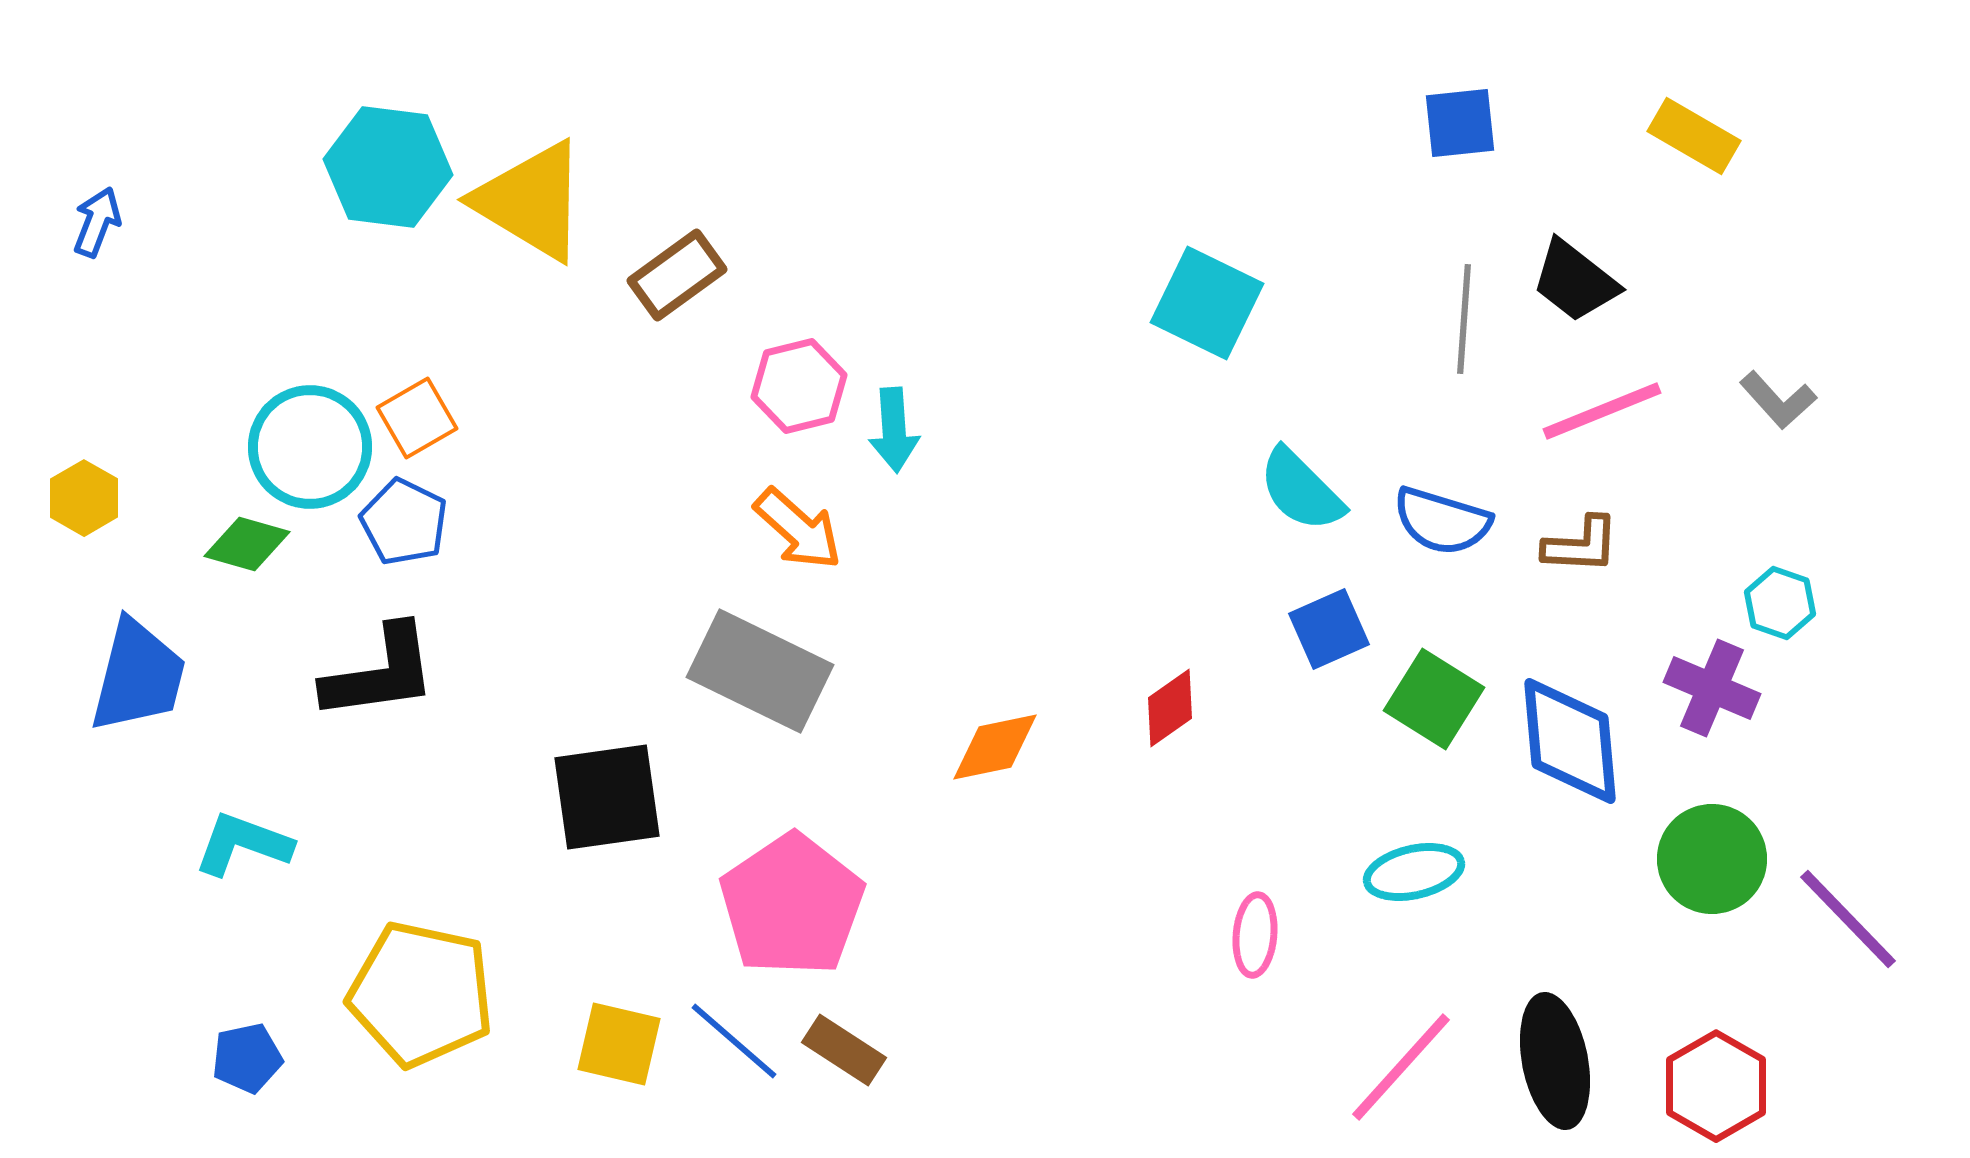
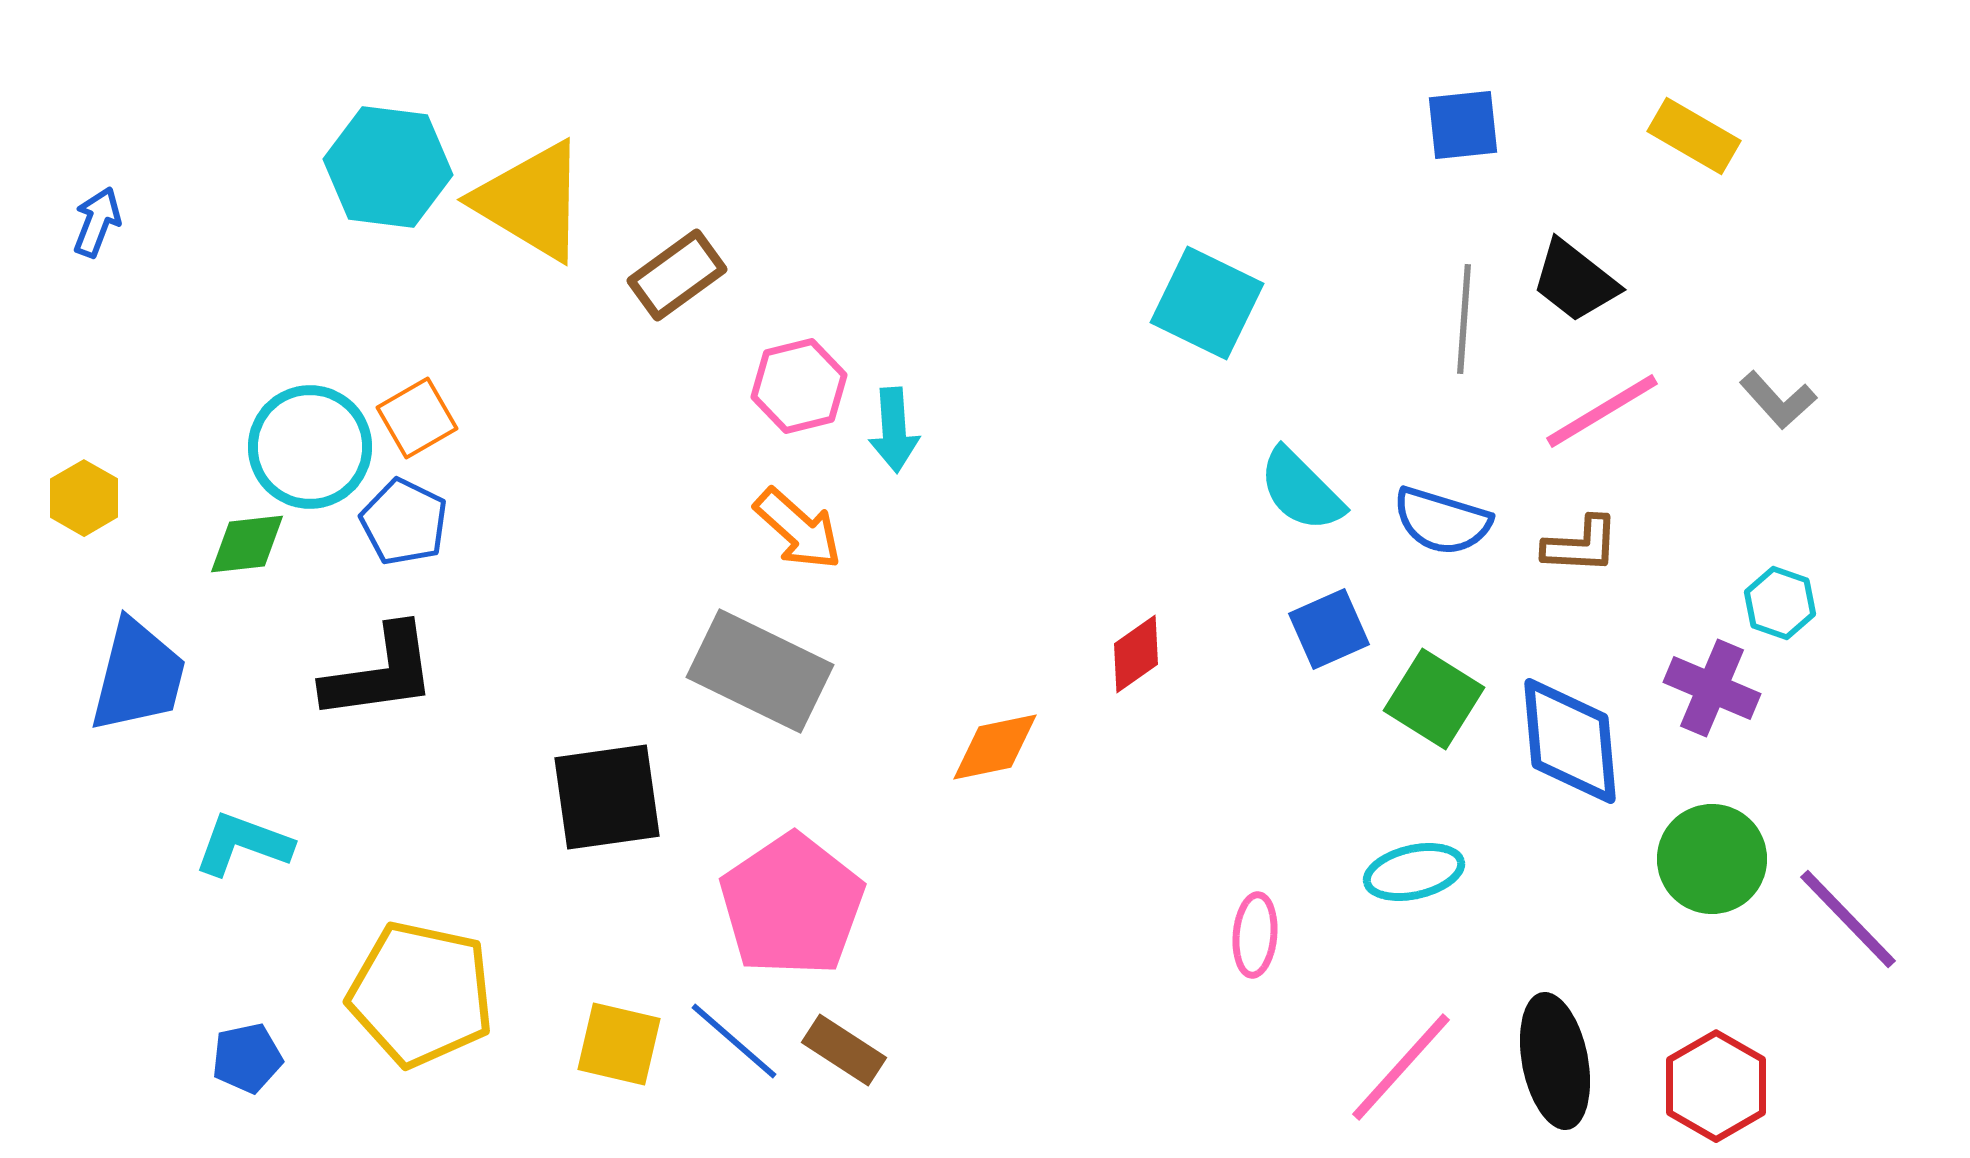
blue square at (1460, 123): moved 3 px right, 2 px down
pink line at (1602, 411): rotated 9 degrees counterclockwise
green diamond at (247, 544): rotated 22 degrees counterclockwise
red diamond at (1170, 708): moved 34 px left, 54 px up
